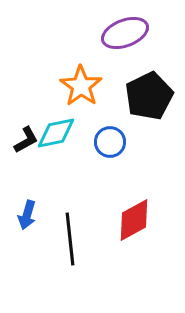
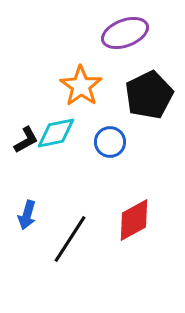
black pentagon: moved 1 px up
black line: rotated 39 degrees clockwise
